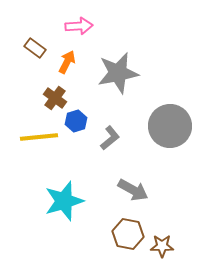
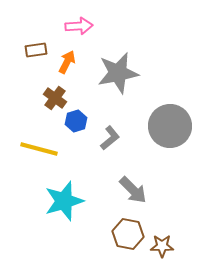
brown rectangle: moved 1 px right, 2 px down; rotated 45 degrees counterclockwise
yellow line: moved 12 px down; rotated 21 degrees clockwise
gray arrow: rotated 16 degrees clockwise
